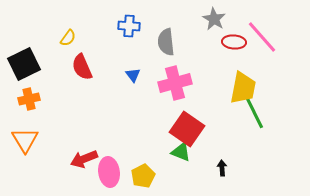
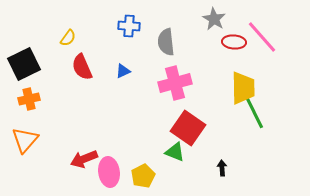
blue triangle: moved 10 px left, 4 px up; rotated 42 degrees clockwise
yellow trapezoid: rotated 12 degrees counterclockwise
red square: moved 1 px right, 1 px up
orange triangle: rotated 12 degrees clockwise
green triangle: moved 6 px left
